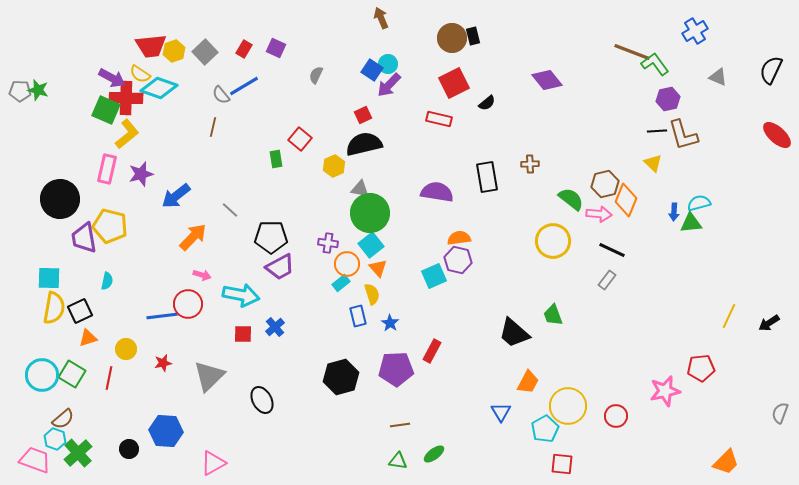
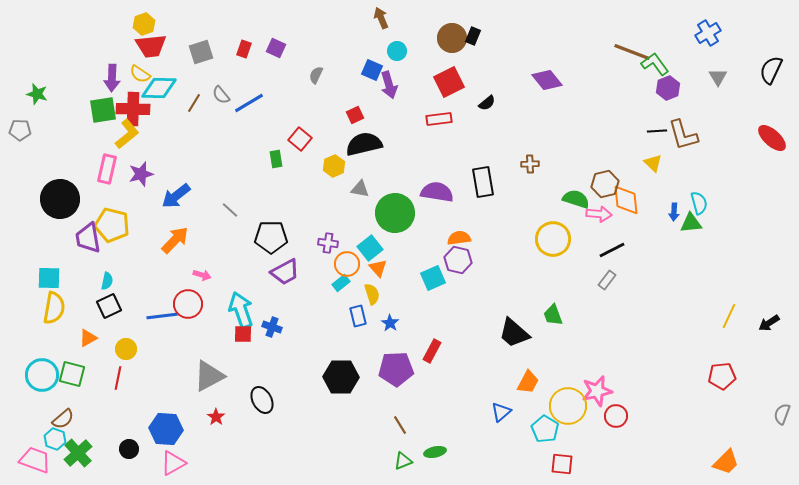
blue cross at (695, 31): moved 13 px right, 2 px down
black rectangle at (473, 36): rotated 36 degrees clockwise
red rectangle at (244, 49): rotated 12 degrees counterclockwise
yellow hexagon at (174, 51): moved 30 px left, 27 px up
gray square at (205, 52): moved 4 px left; rotated 25 degrees clockwise
cyan circle at (388, 64): moved 9 px right, 13 px up
blue square at (372, 70): rotated 10 degrees counterclockwise
gray triangle at (718, 77): rotated 36 degrees clockwise
purple arrow at (112, 78): rotated 64 degrees clockwise
red square at (454, 83): moved 5 px left, 1 px up
purple arrow at (389, 85): rotated 60 degrees counterclockwise
blue line at (244, 86): moved 5 px right, 17 px down
cyan diamond at (159, 88): rotated 18 degrees counterclockwise
green star at (38, 90): moved 1 px left, 4 px down
gray pentagon at (20, 91): moved 39 px down
red cross at (126, 98): moved 7 px right, 11 px down
purple hexagon at (668, 99): moved 11 px up; rotated 10 degrees counterclockwise
green square at (106, 110): moved 3 px left; rotated 32 degrees counterclockwise
red square at (363, 115): moved 8 px left
red rectangle at (439, 119): rotated 20 degrees counterclockwise
brown line at (213, 127): moved 19 px left, 24 px up; rotated 18 degrees clockwise
red ellipse at (777, 135): moved 5 px left, 3 px down
black rectangle at (487, 177): moved 4 px left, 5 px down
green semicircle at (571, 199): moved 5 px right; rotated 20 degrees counterclockwise
orange diamond at (626, 200): rotated 28 degrees counterclockwise
cyan semicircle at (699, 203): rotated 90 degrees clockwise
green circle at (370, 213): moved 25 px right
yellow pentagon at (110, 226): moved 2 px right, 1 px up
orange arrow at (193, 237): moved 18 px left, 3 px down
purple trapezoid at (84, 238): moved 4 px right
yellow circle at (553, 241): moved 2 px up
cyan square at (371, 245): moved 1 px left, 3 px down
black line at (612, 250): rotated 52 degrees counterclockwise
purple trapezoid at (280, 267): moved 5 px right, 5 px down
cyan square at (434, 276): moved 1 px left, 2 px down
cyan arrow at (241, 295): moved 15 px down; rotated 120 degrees counterclockwise
black square at (80, 311): moved 29 px right, 5 px up
blue cross at (275, 327): moved 3 px left; rotated 30 degrees counterclockwise
orange triangle at (88, 338): rotated 12 degrees counterclockwise
red star at (163, 363): moved 53 px right, 54 px down; rotated 24 degrees counterclockwise
red pentagon at (701, 368): moved 21 px right, 8 px down
green square at (72, 374): rotated 16 degrees counterclockwise
gray triangle at (209, 376): rotated 16 degrees clockwise
black hexagon at (341, 377): rotated 16 degrees clockwise
red line at (109, 378): moved 9 px right
pink star at (665, 391): moved 68 px left
blue triangle at (501, 412): rotated 20 degrees clockwise
gray semicircle at (780, 413): moved 2 px right, 1 px down
brown line at (400, 425): rotated 66 degrees clockwise
cyan pentagon at (545, 429): rotated 12 degrees counterclockwise
blue hexagon at (166, 431): moved 2 px up
green ellipse at (434, 454): moved 1 px right, 2 px up; rotated 25 degrees clockwise
green triangle at (398, 461): moved 5 px right; rotated 30 degrees counterclockwise
pink triangle at (213, 463): moved 40 px left
